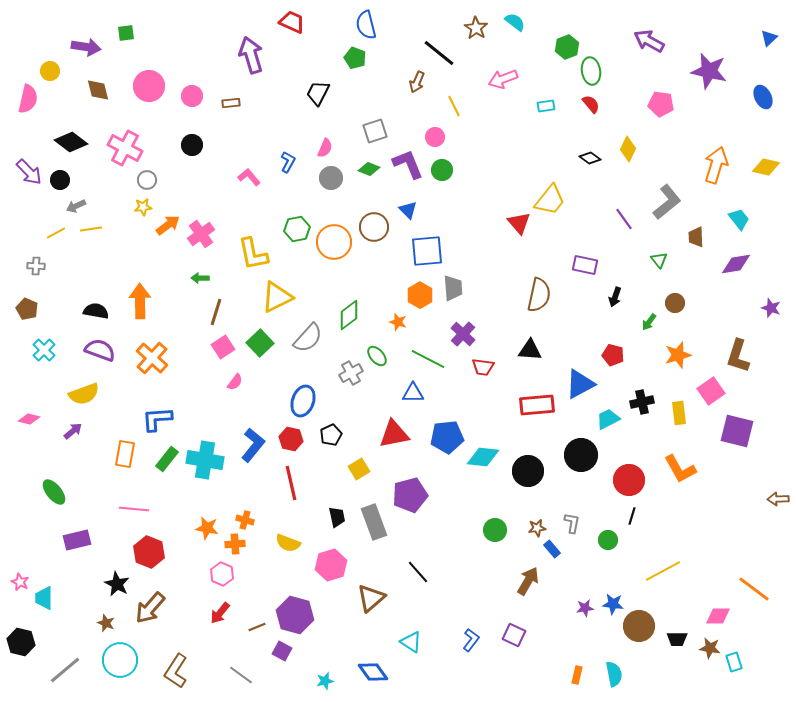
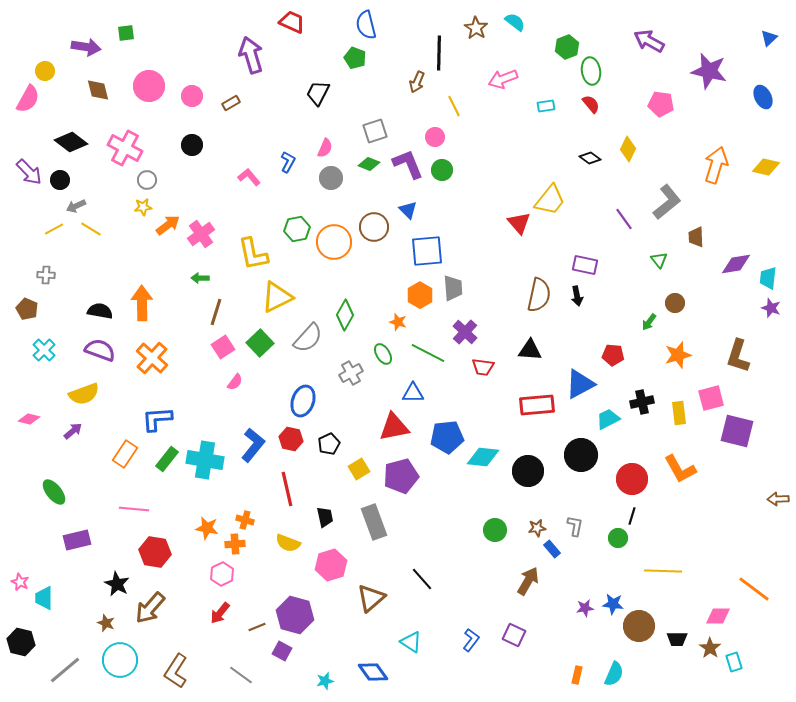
black line at (439, 53): rotated 52 degrees clockwise
yellow circle at (50, 71): moved 5 px left
pink semicircle at (28, 99): rotated 16 degrees clockwise
brown rectangle at (231, 103): rotated 24 degrees counterclockwise
green diamond at (369, 169): moved 5 px up
cyan trapezoid at (739, 219): moved 29 px right, 59 px down; rotated 135 degrees counterclockwise
yellow line at (91, 229): rotated 40 degrees clockwise
yellow line at (56, 233): moved 2 px left, 4 px up
gray cross at (36, 266): moved 10 px right, 9 px down
black arrow at (615, 297): moved 38 px left, 1 px up; rotated 30 degrees counterclockwise
orange arrow at (140, 301): moved 2 px right, 2 px down
black semicircle at (96, 311): moved 4 px right
green diamond at (349, 315): moved 4 px left; rotated 24 degrees counterclockwise
purple cross at (463, 334): moved 2 px right, 2 px up
red pentagon at (613, 355): rotated 10 degrees counterclockwise
green ellipse at (377, 356): moved 6 px right, 2 px up; rotated 10 degrees clockwise
green line at (428, 359): moved 6 px up
pink square at (711, 391): moved 7 px down; rotated 20 degrees clockwise
red triangle at (394, 434): moved 7 px up
black pentagon at (331, 435): moved 2 px left, 9 px down
orange rectangle at (125, 454): rotated 24 degrees clockwise
red circle at (629, 480): moved 3 px right, 1 px up
red line at (291, 483): moved 4 px left, 6 px down
purple pentagon at (410, 495): moved 9 px left, 19 px up
black trapezoid at (337, 517): moved 12 px left
gray L-shape at (572, 523): moved 3 px right, 3 px down
green circle at (608, 540): moved 10 px right, 2 px up
red hexagon at (149, 552): moved 6 px right; rotated 12 degrees counterclockwise
yellow line at (663, 571): rotated 30 degrees clockwise
black line at (418, 572): moved 4 px right, 7 px down
pink hexagon at (222, 574): rotated 10 degrees clockwise
brown star at (710, 648): rotated 25 degrees clockwise
cyan semicircle at (614, 674): rotated 35 degrees clockwise
